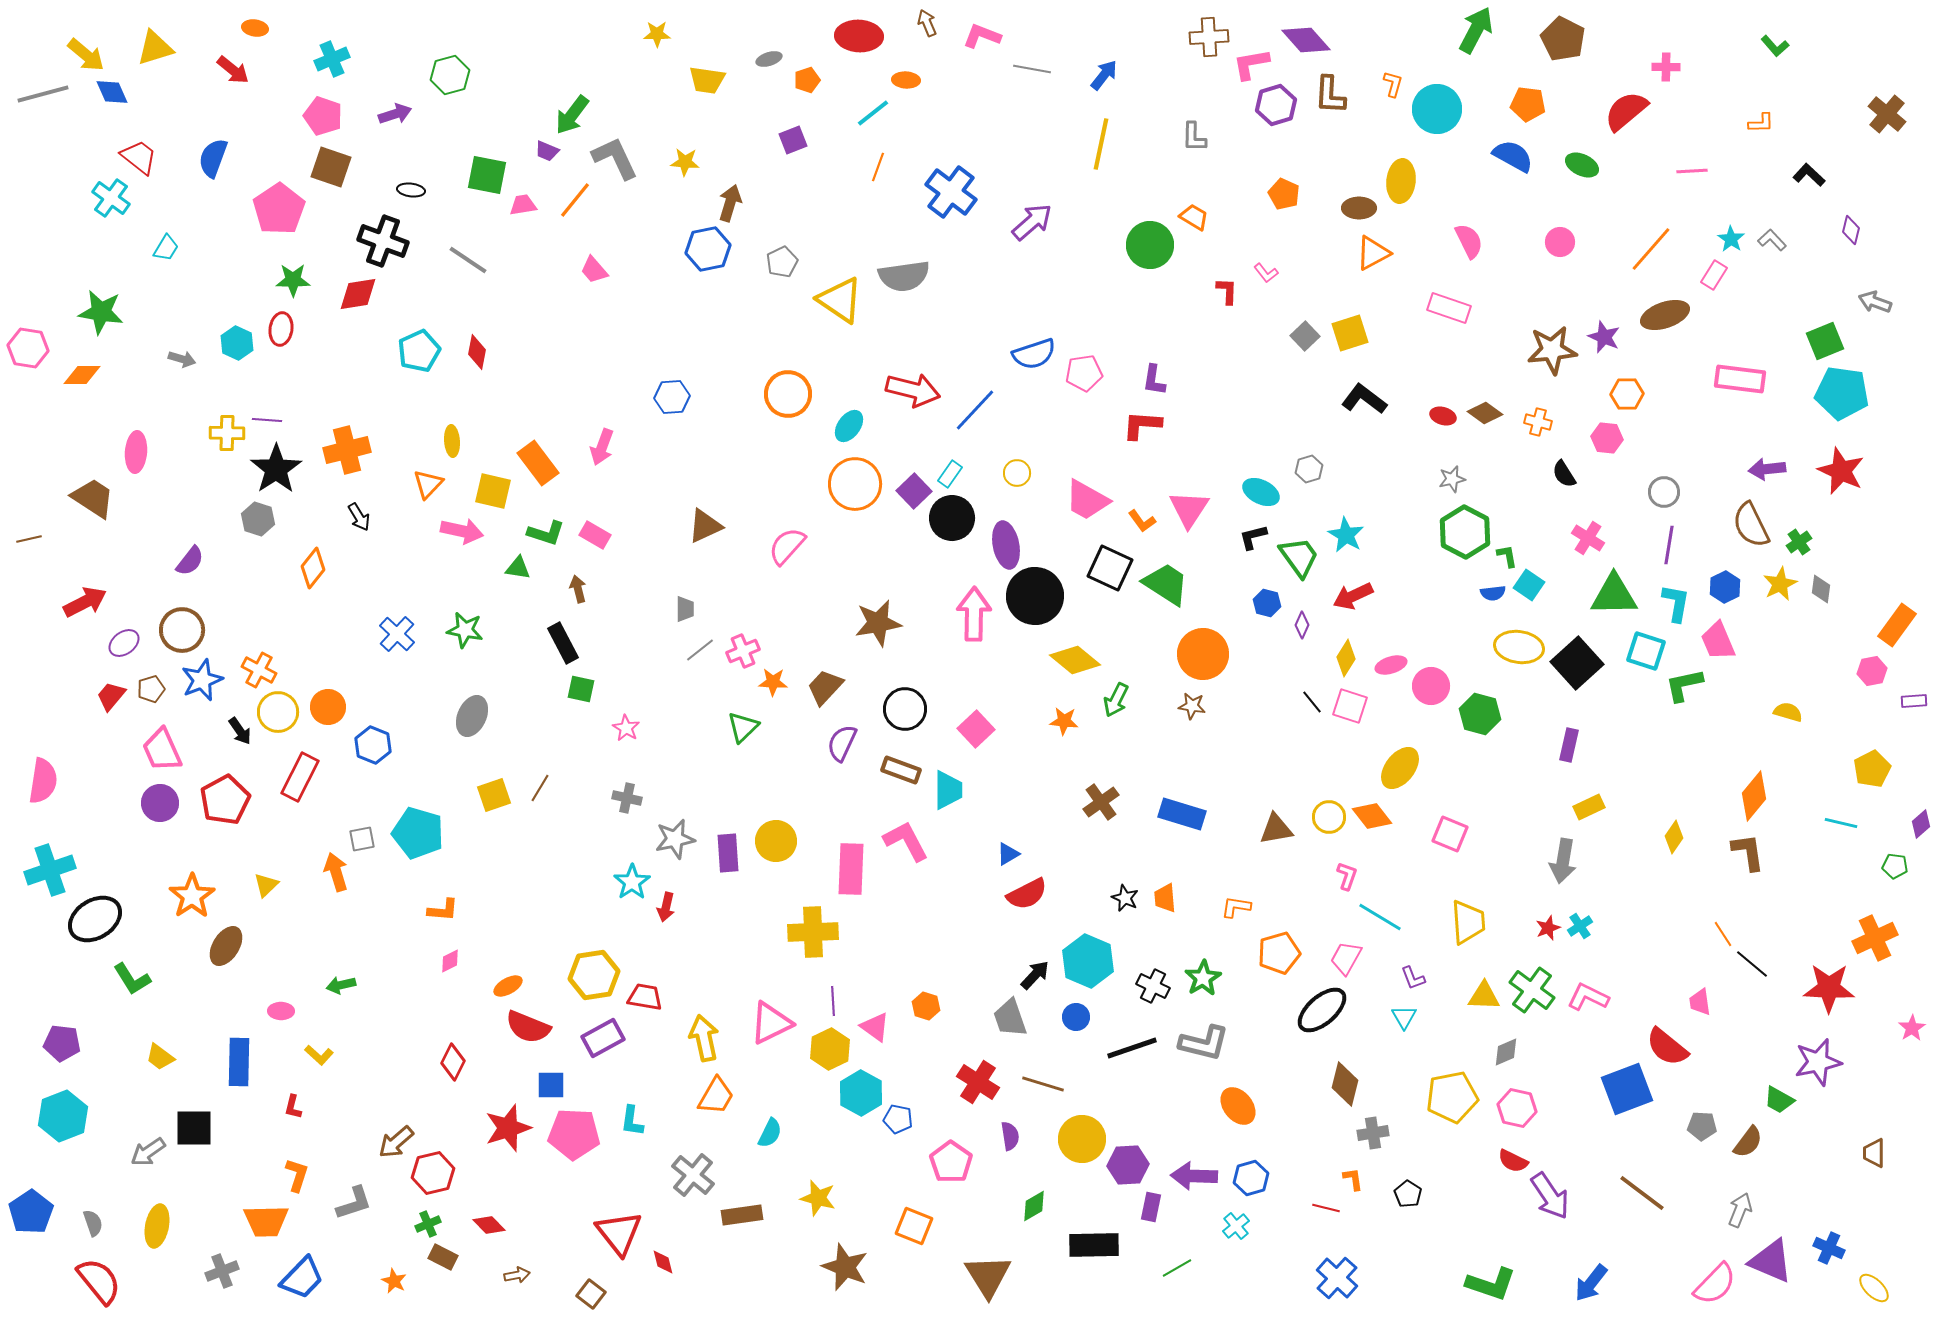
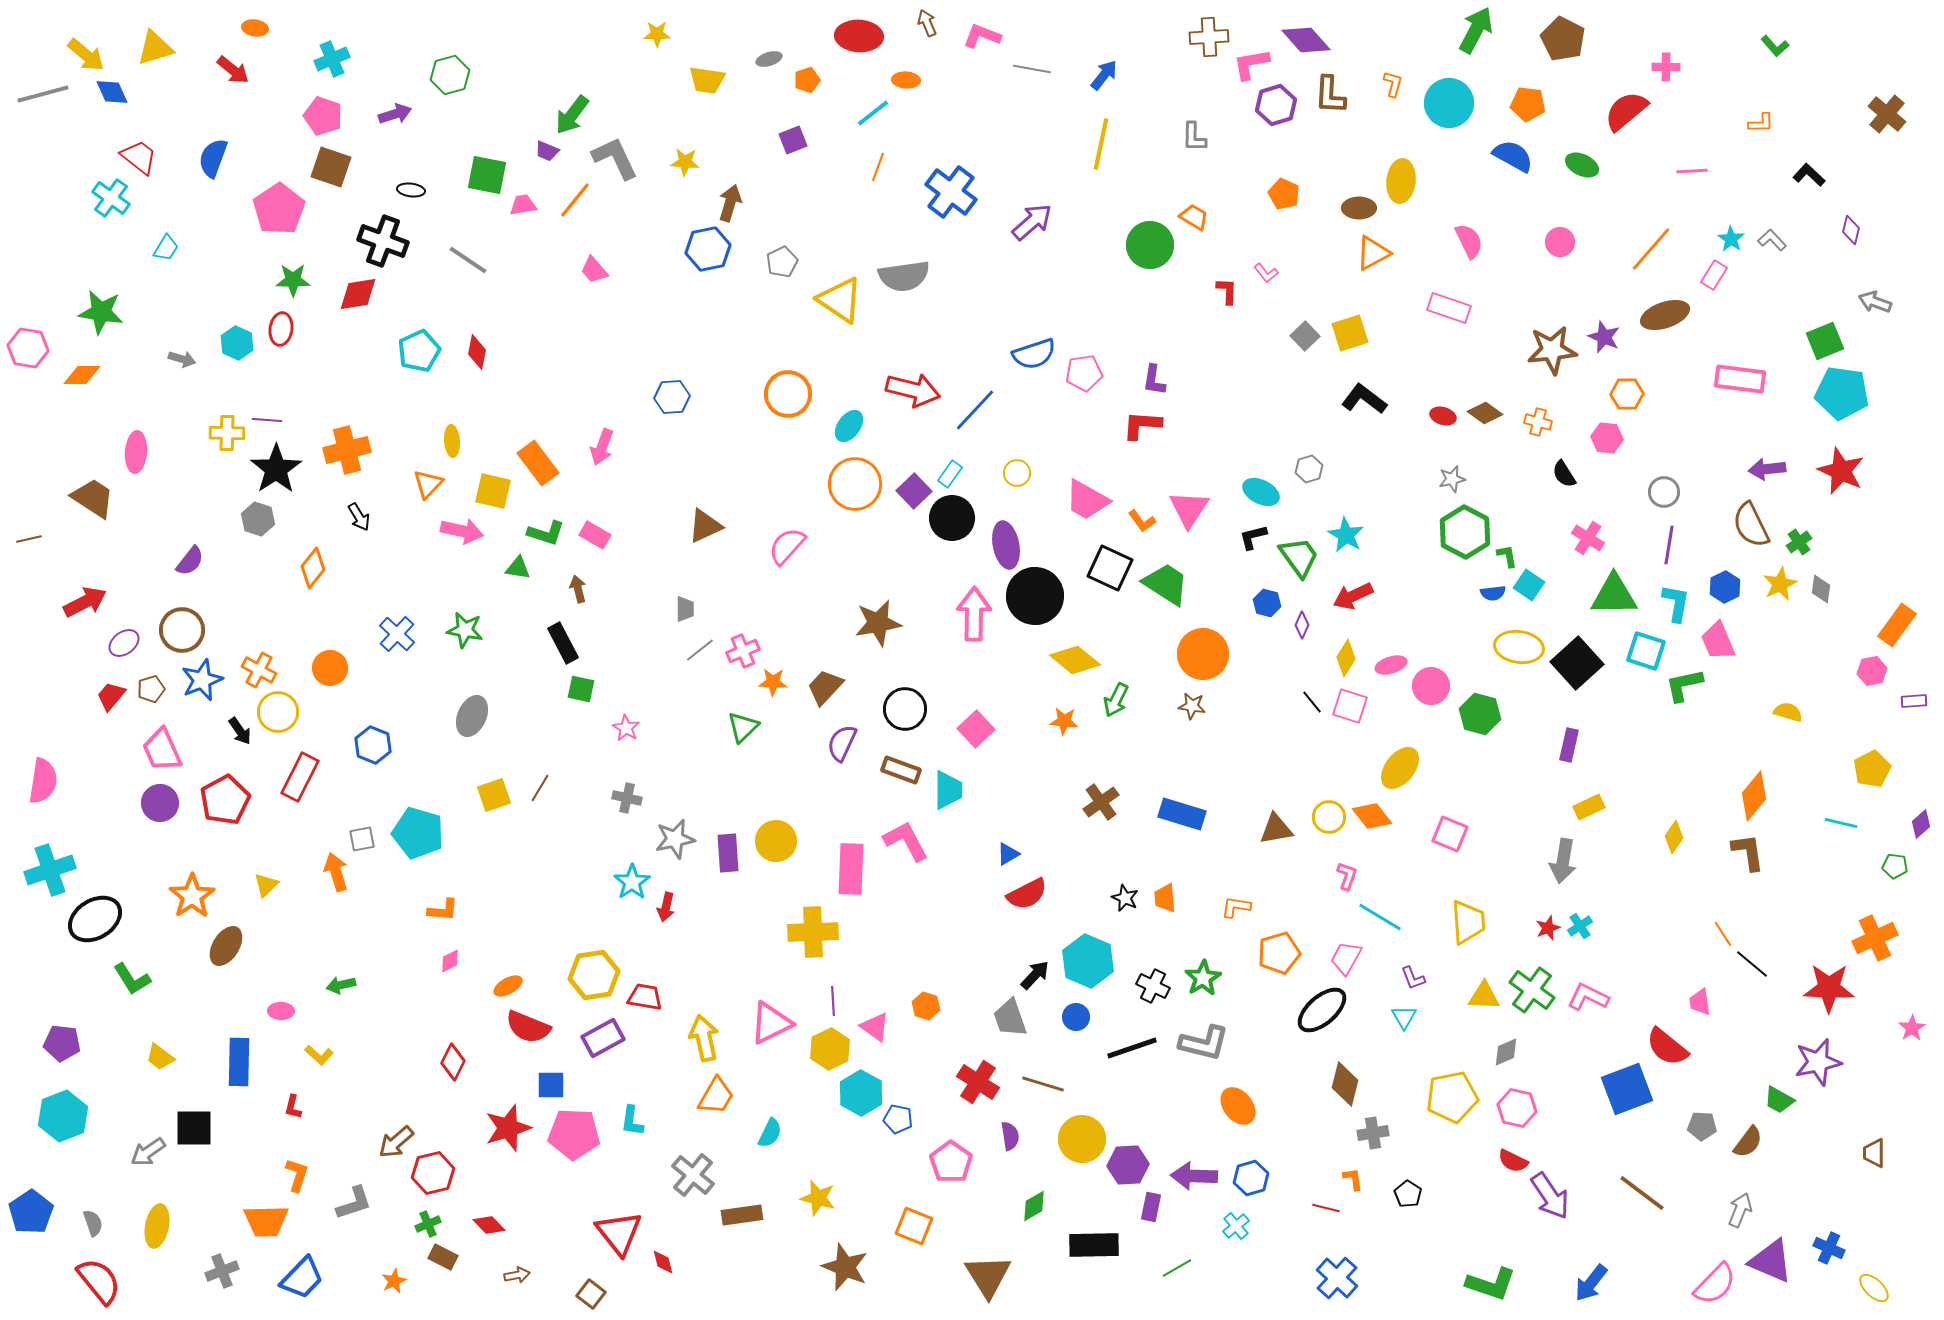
cyan circle at (1437, 109): moved 12 px right, 6 px up
orange circle at (328, 707): moved 2 px right, 39 px up
orange star at (394, 1281): rotated 20 degrees clockwise
